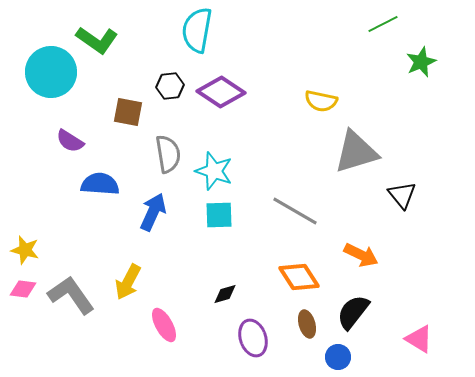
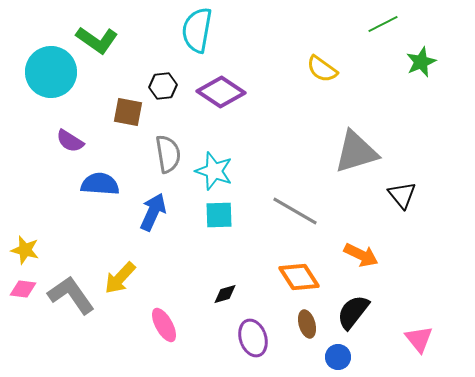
black hexagon: moved 7 px left
yellow semicircle: moved 1 px right, 32 px up; rotated 24 degrees clockwise
yellow arrow: moved 8 px left, 4 px up; rotated 15 degrees clockwise
pink triangle: rotated 20 degrees clockwise
